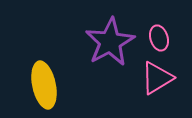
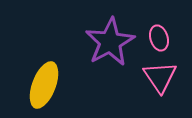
pink triangle: moved 3 px right, 1 px up; rotated 33 degrees counterclockwise
yellow ellipse: rotated 33 degrees clockwise
